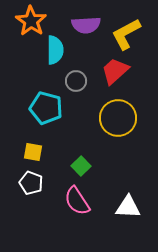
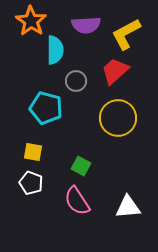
green square: rotated 18 degrees counterclockwise
white triangle: rotated 8 degrees counterclockwise
